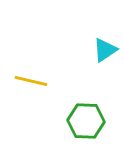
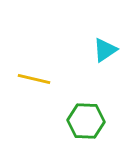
yellow line: moved 3 px right, 2 px up
